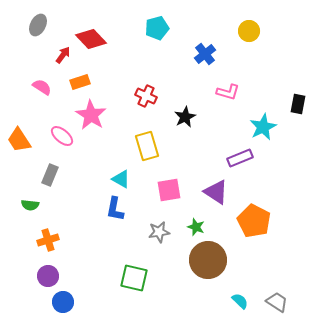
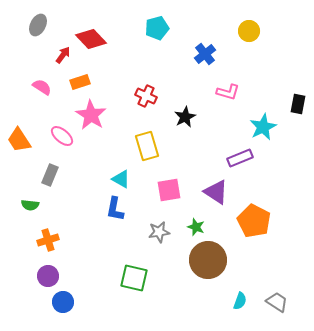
cyan semicircle: rotated 66 degrees clockwise
